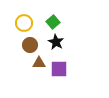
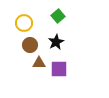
green square: moved 5 px right, 6 px up
black star: rotated 14 degrees clockwise
